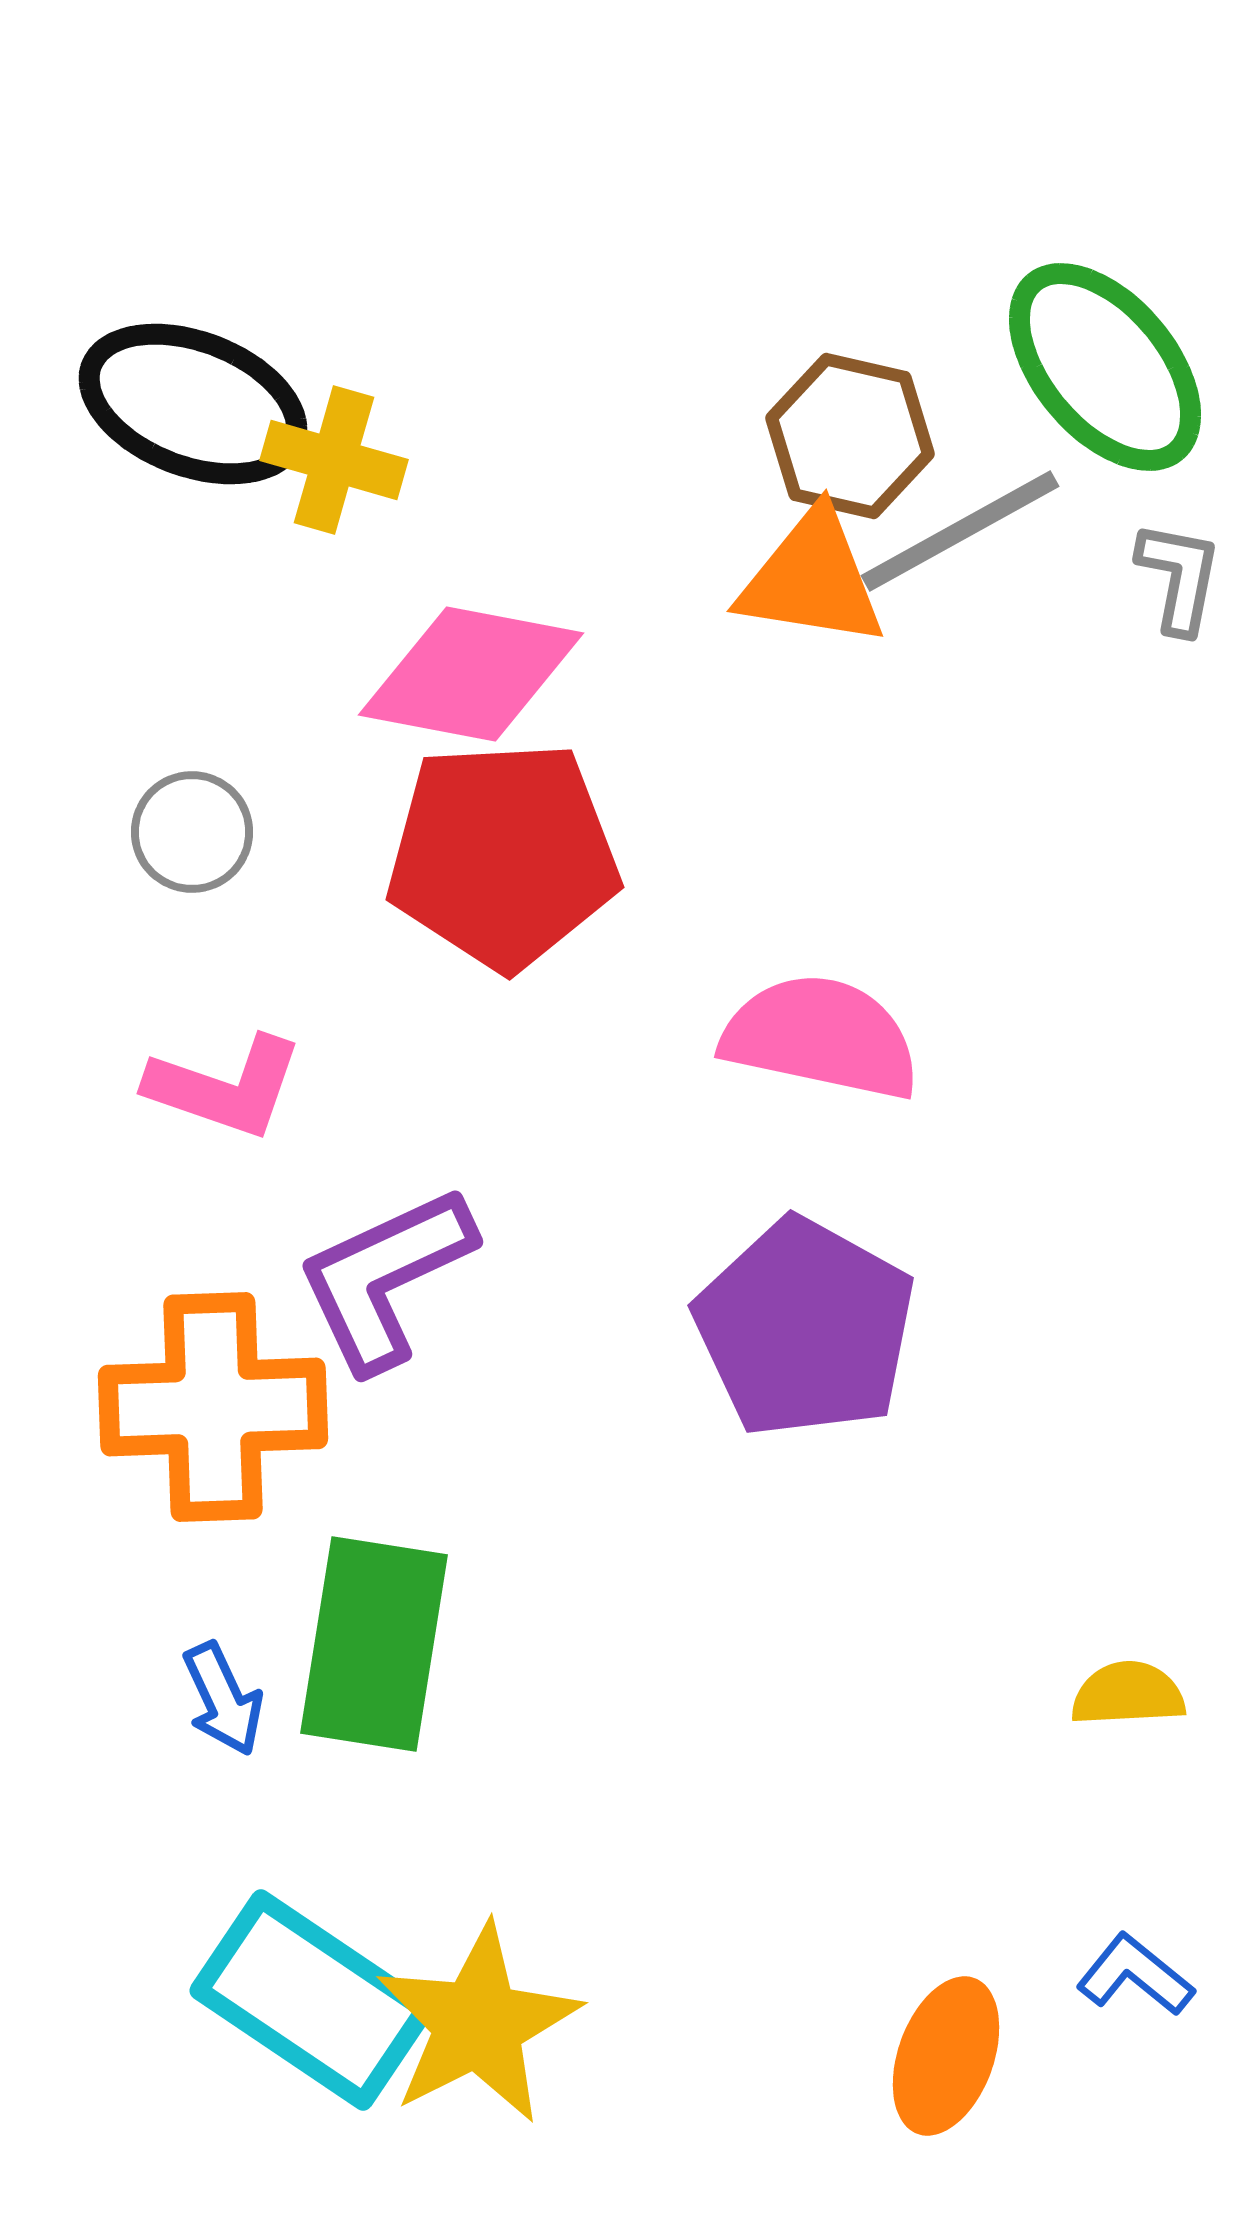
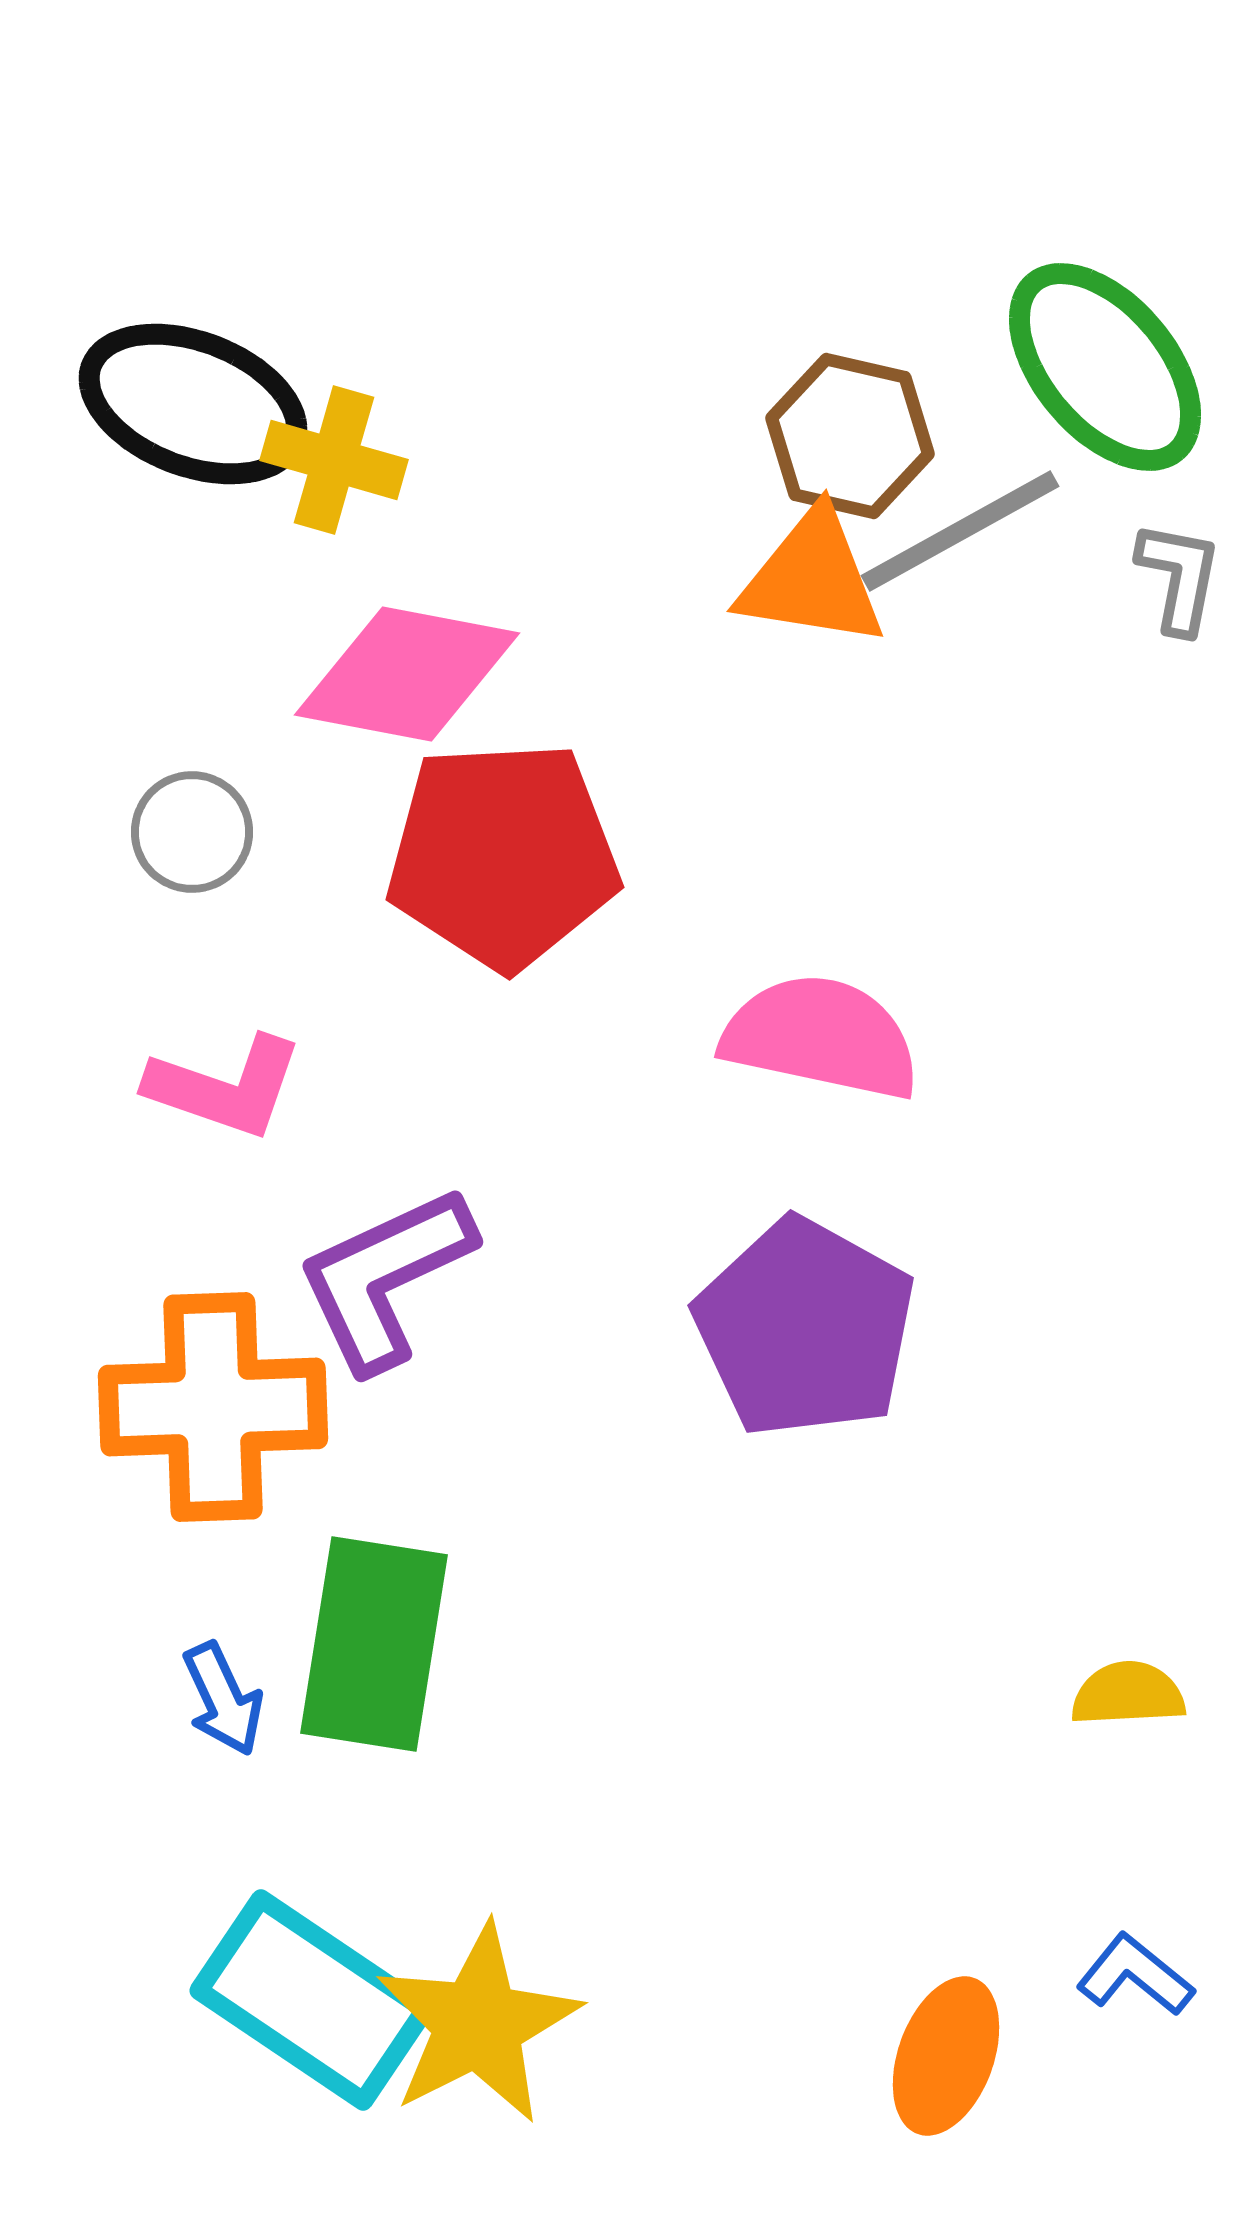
pink diamond: moved 64 px left
